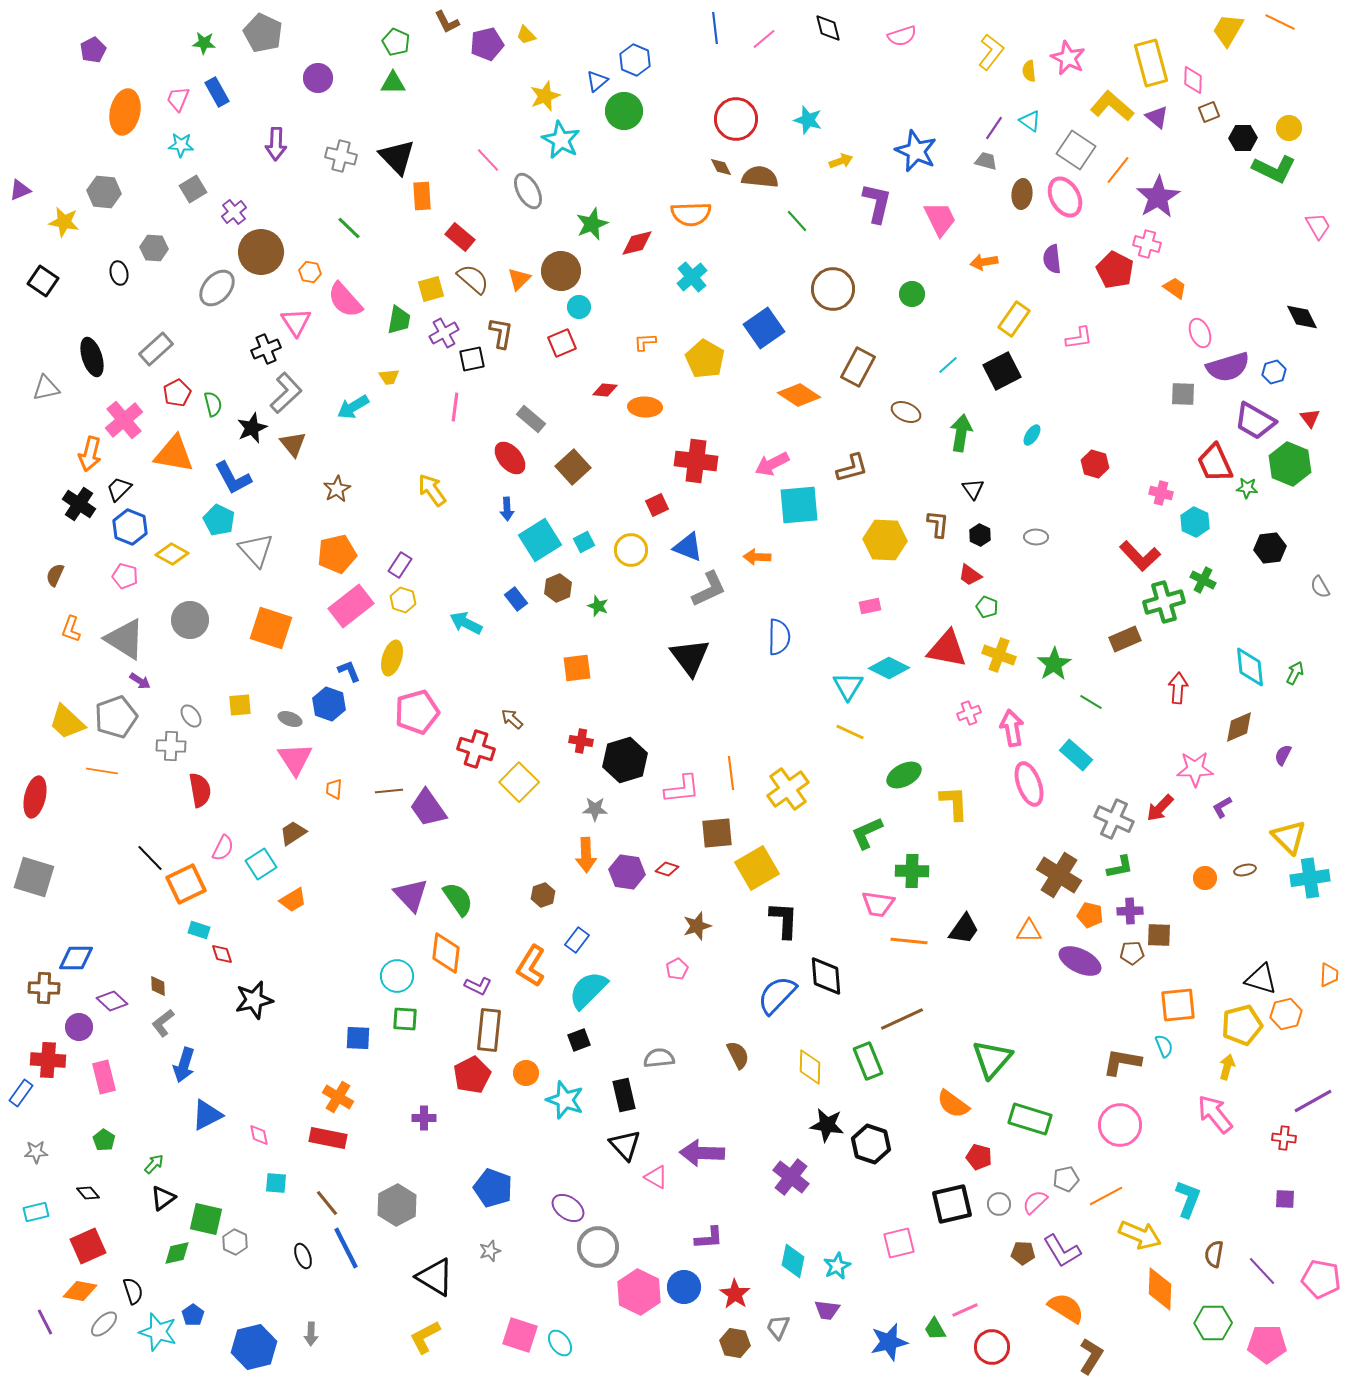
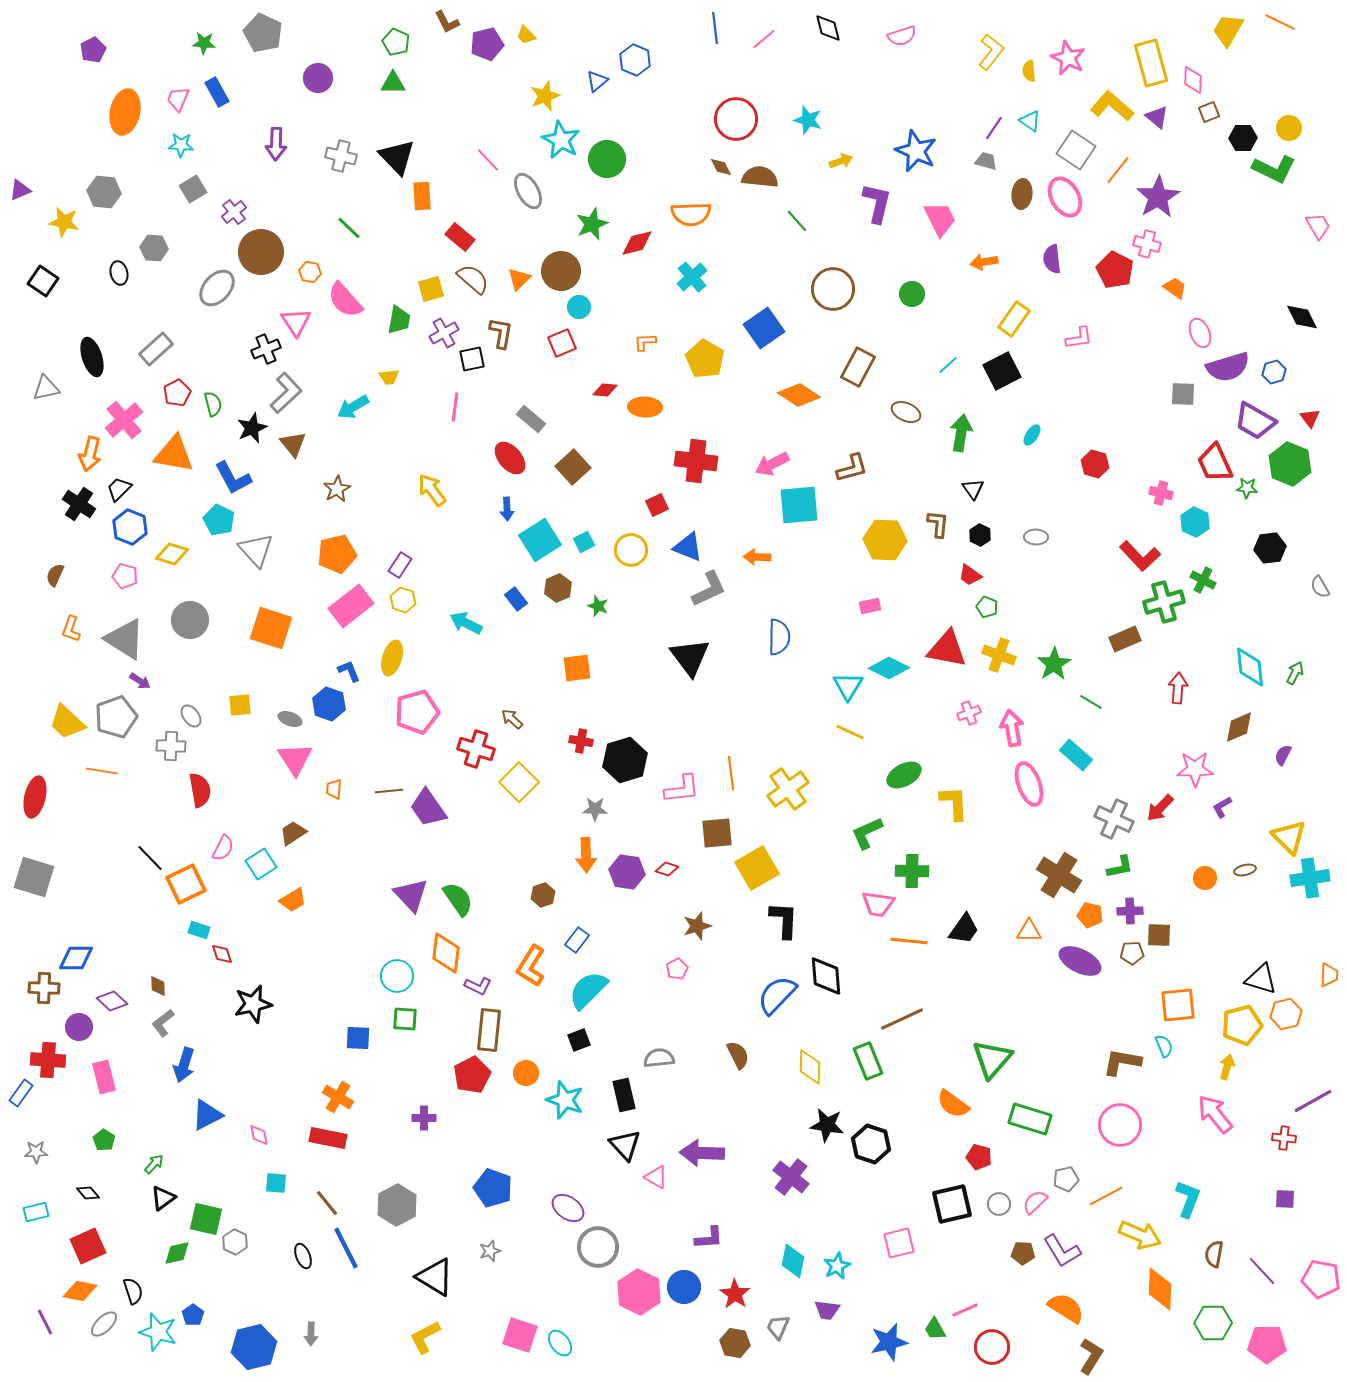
green circle at (624, 111): moved 17 px left, 48 px down
yellow diamond at (172, 554): rotated 12 degrees counterclockwise
black star at (254, 1000): moved 1 px left, 4 px down
